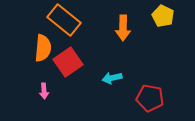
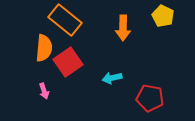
orange rectangle: moved 1 px right
orange semicircle: moved 1 px right
pink arrow: rotated 14 degrees counterclockwise
